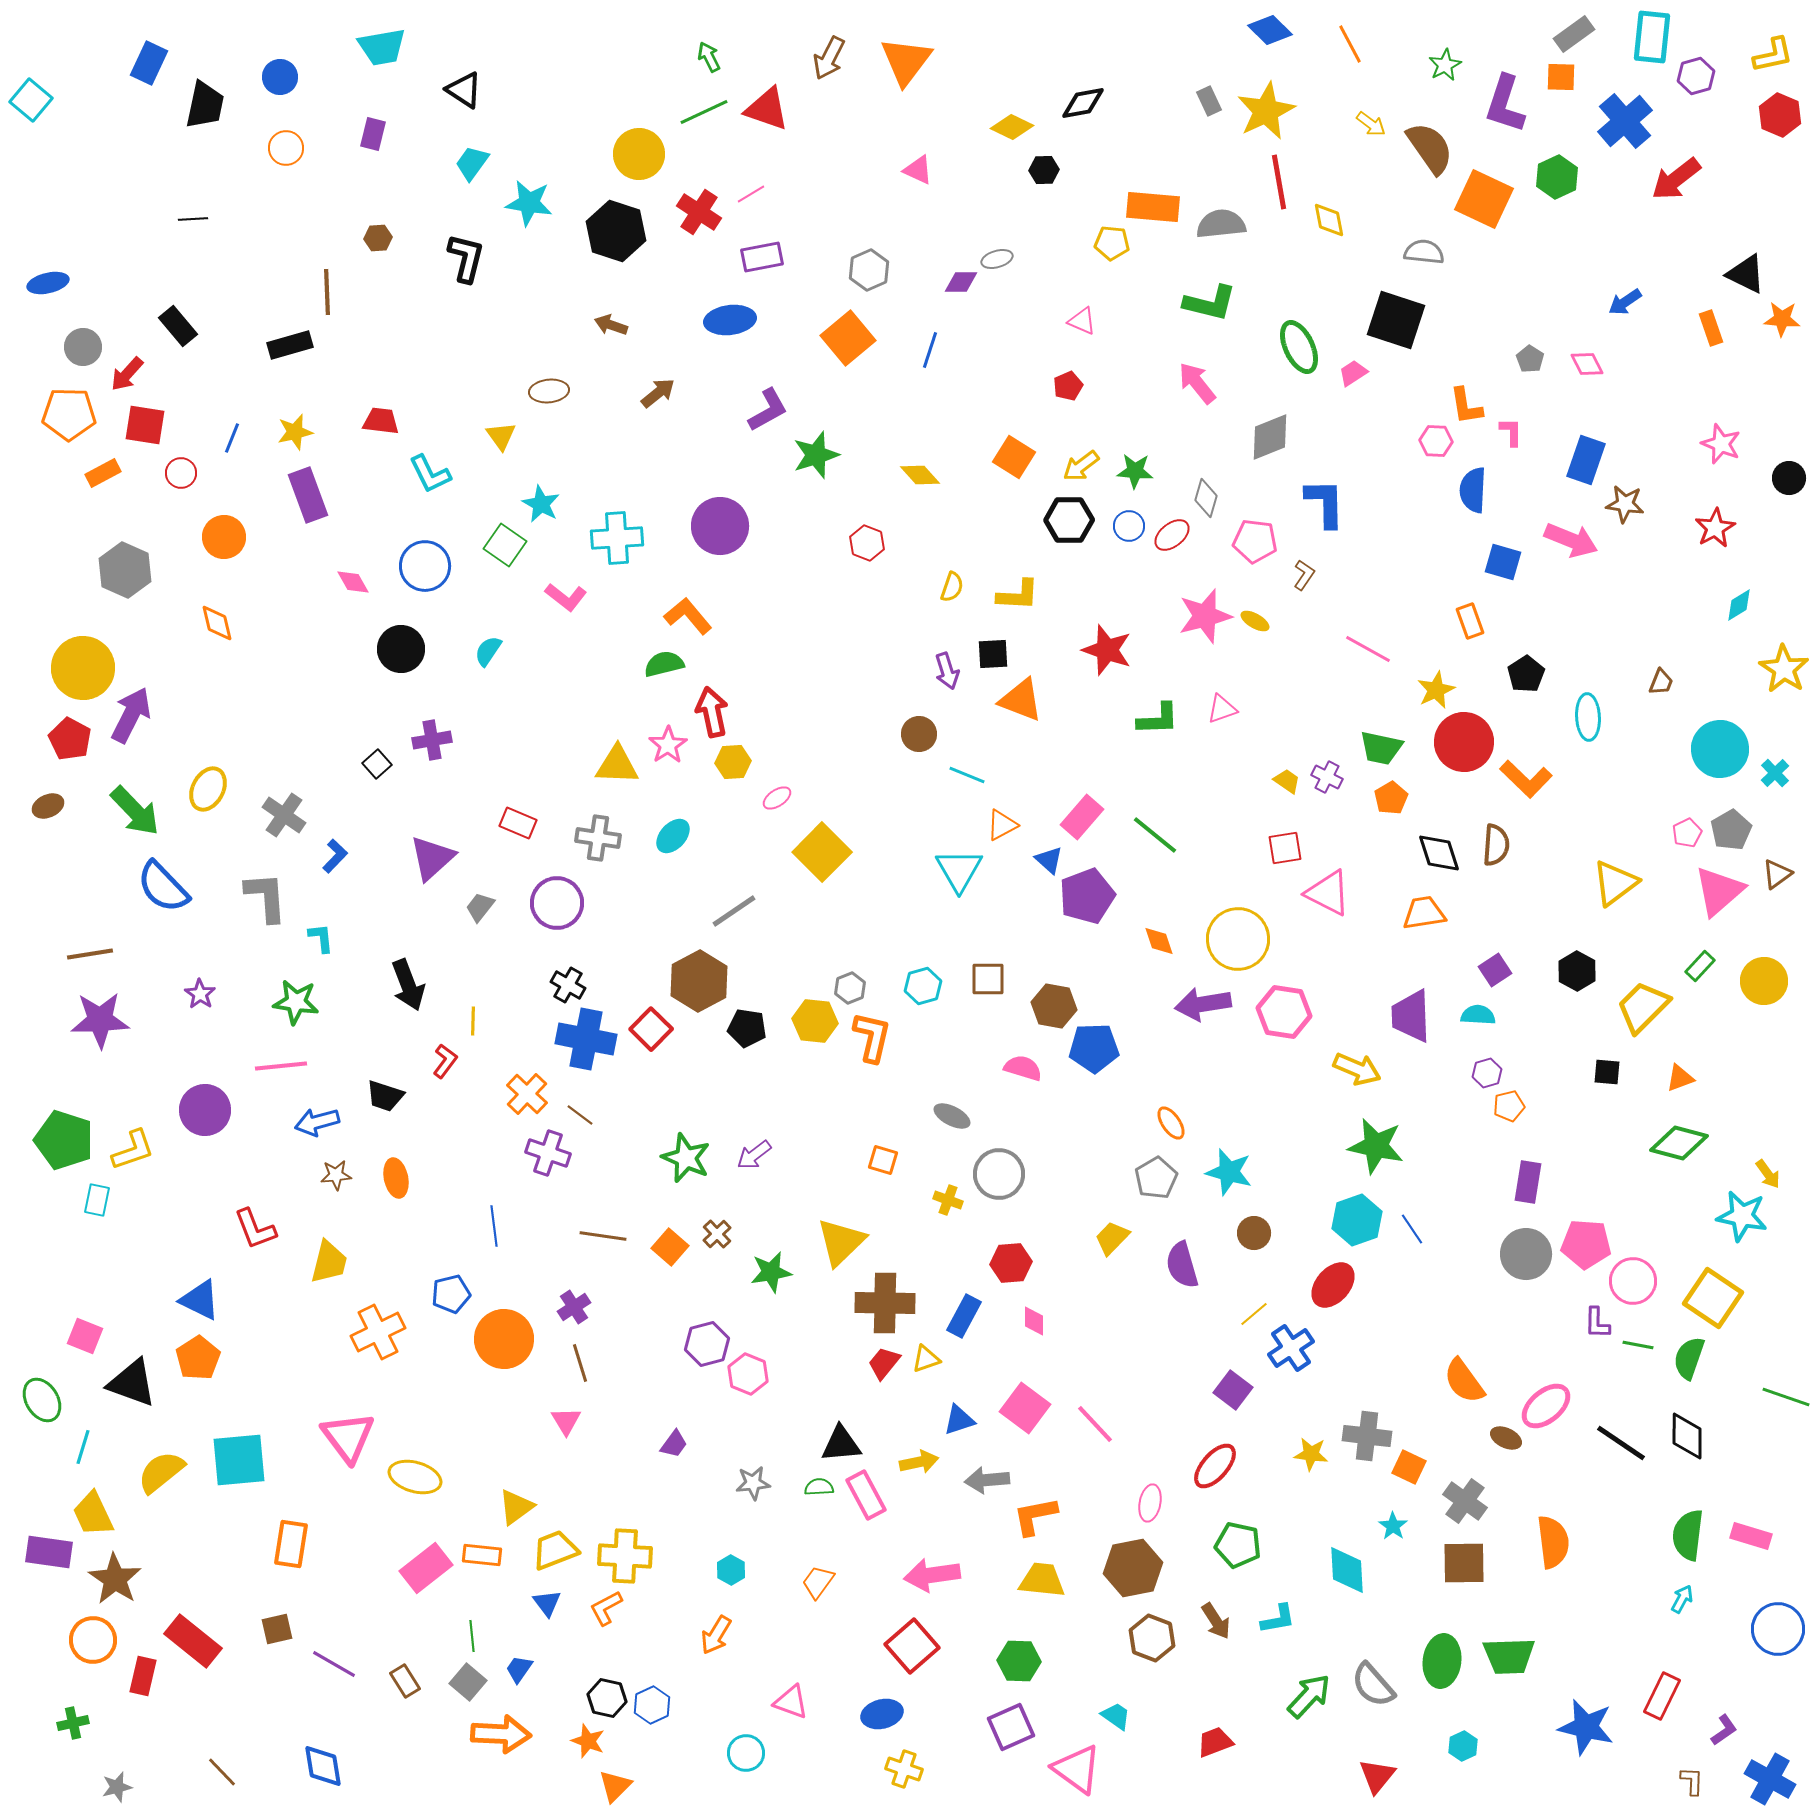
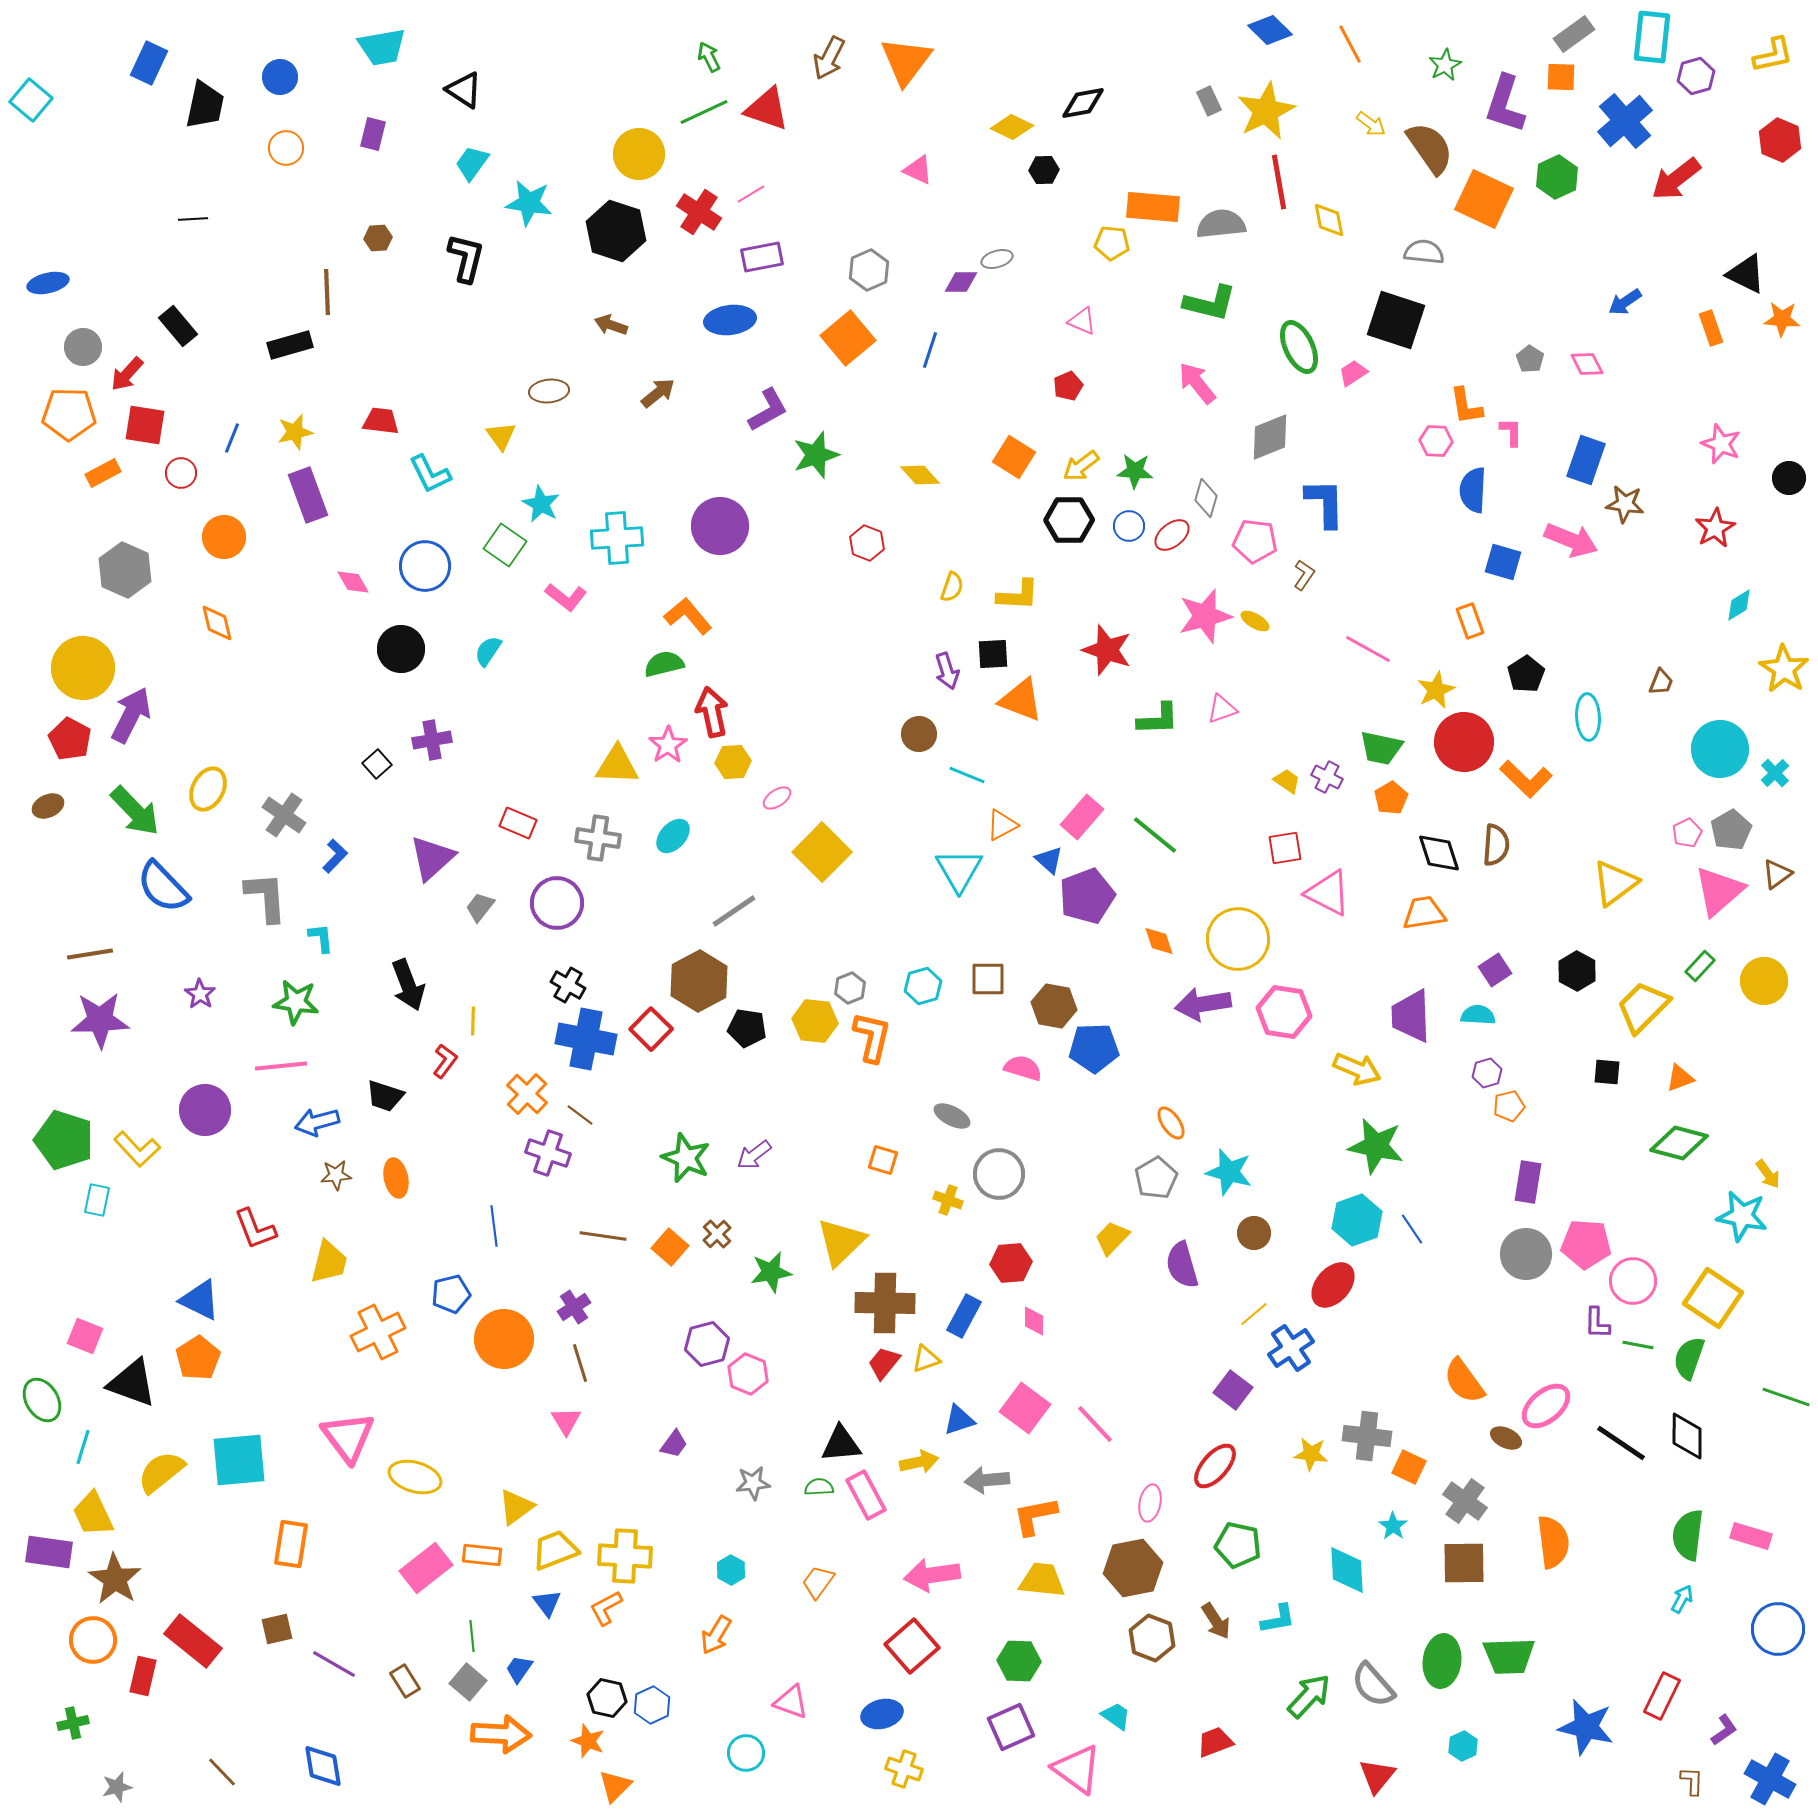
red hexagon at (1780, 115): moved 25 px down
yellow L-shape at (133, 1150): moved 4 px right, 1 px up; rotated 66 degrees clockwise
